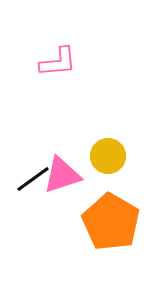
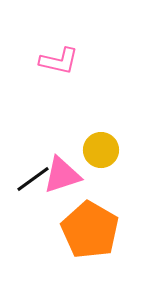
pink L-shape: moved 1 px right, 1 px up; rotated 18 degrees clockwise
yellow circle: moved 7 px left, 6 px up
orange pentagon: moved 21 px left, 8 px down
